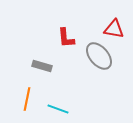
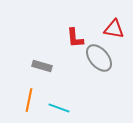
red L-shape: moved 9 px right
gray ellipse: moved 2 px down
orange line: moved 2 px right, 1 px down
cyan line: moved 1 px right, 1 px up
